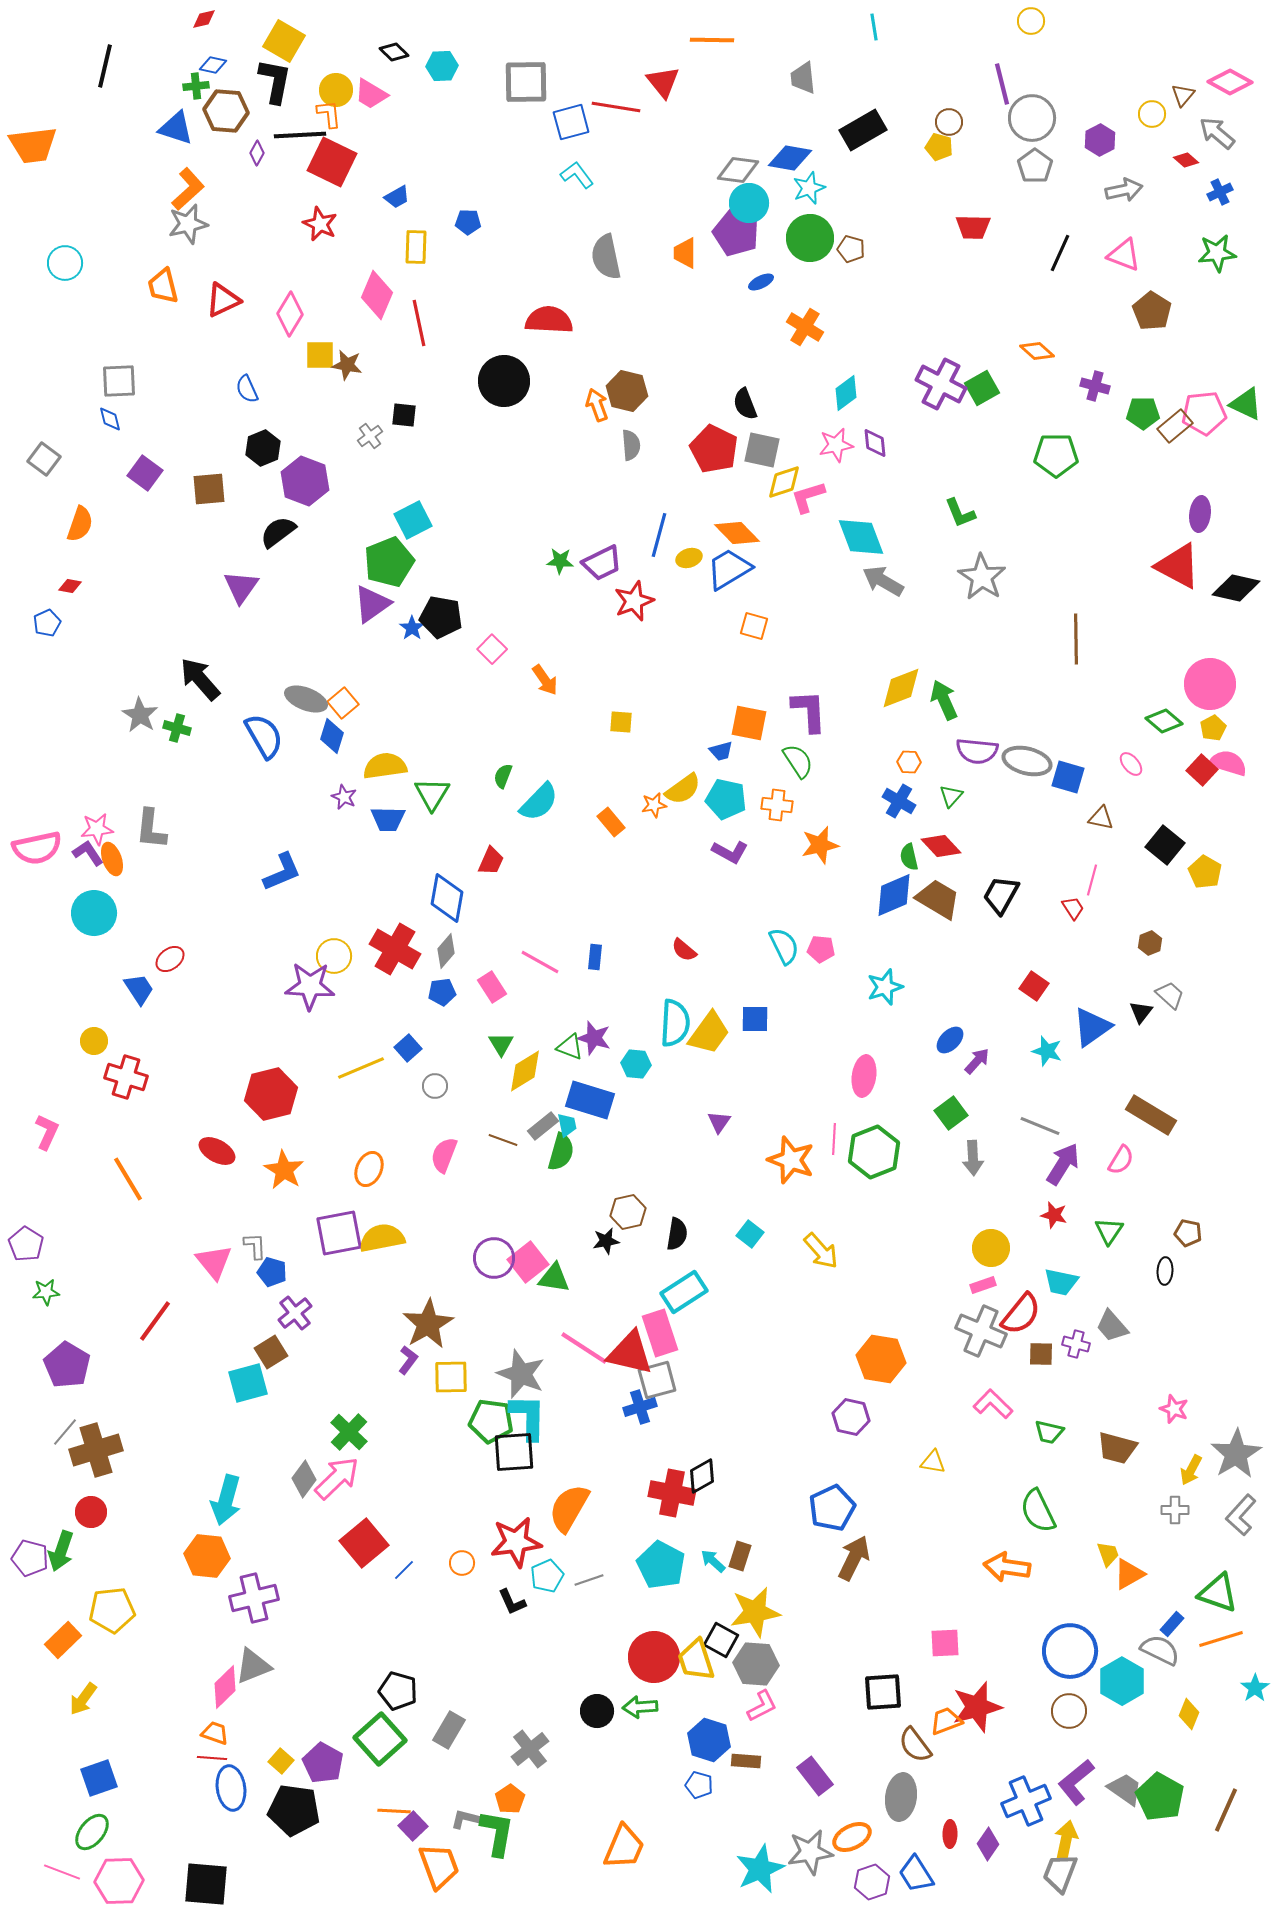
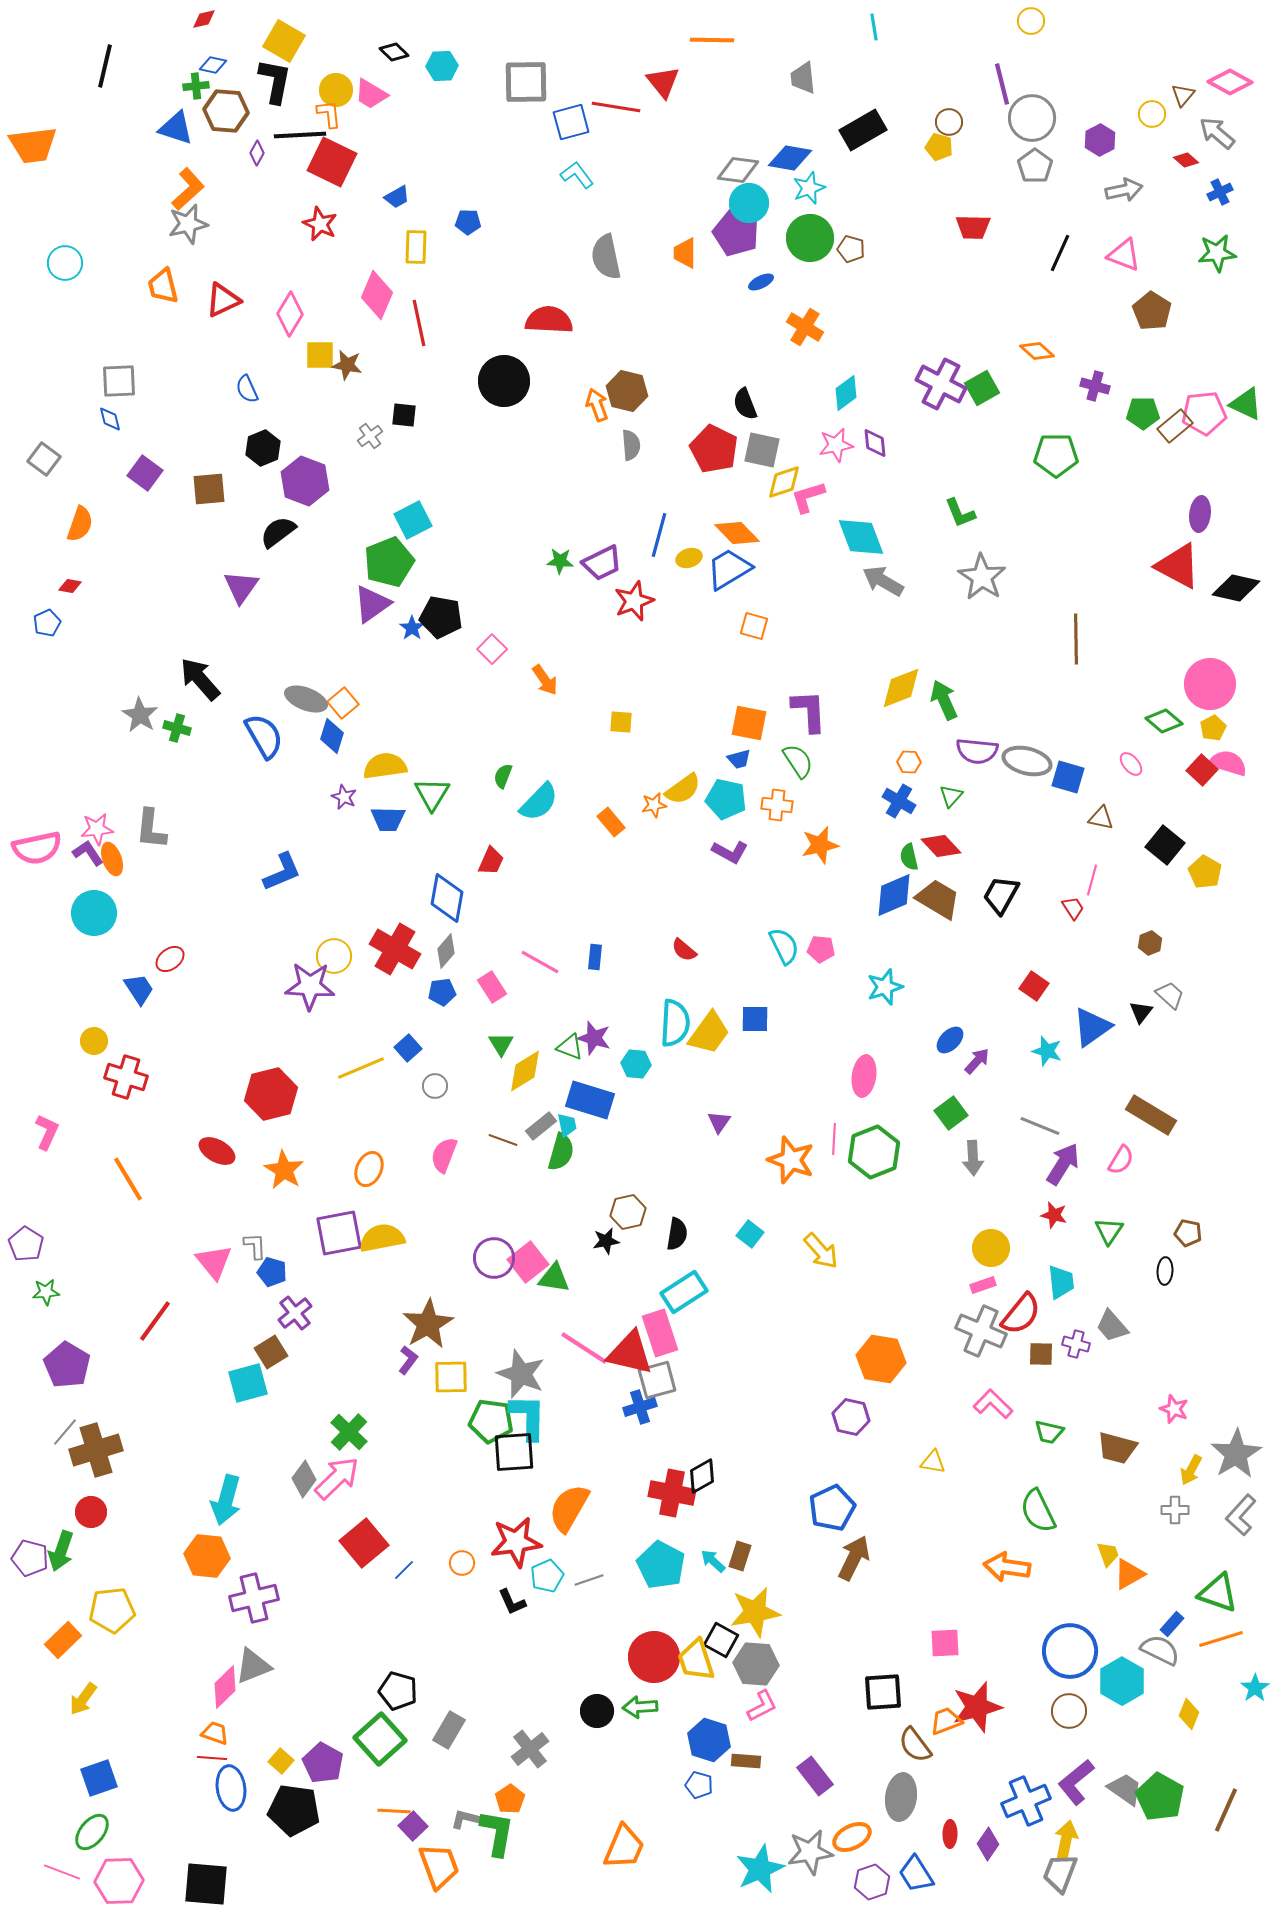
blue trapezoid at (721, 751): moved 18 px right, 8 px down
gray rectangle at (543, 1126): moved 2 px left
cyan trapezoid at (1061, 1282): rotated 108 degrees counterclockwise
